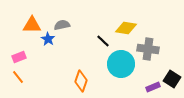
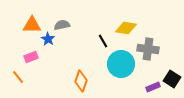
black line: rotated 16 degrees clockwise
pink rectangle: moved 12 px right
